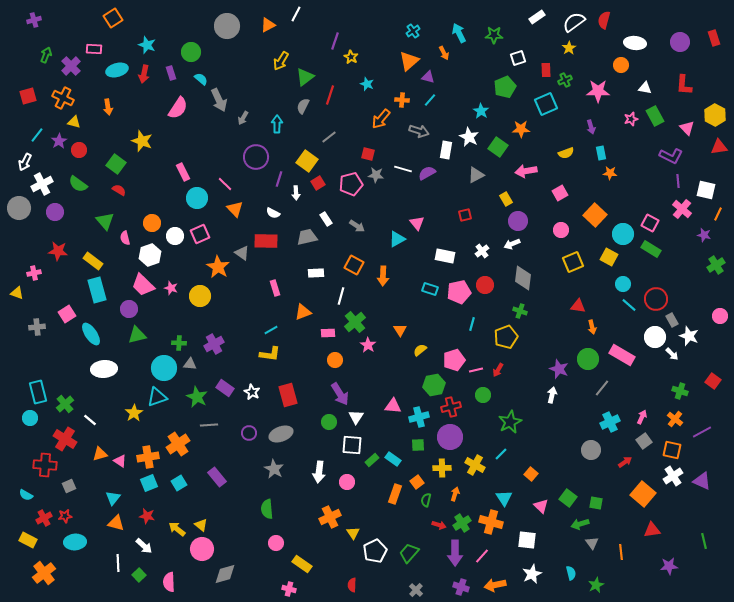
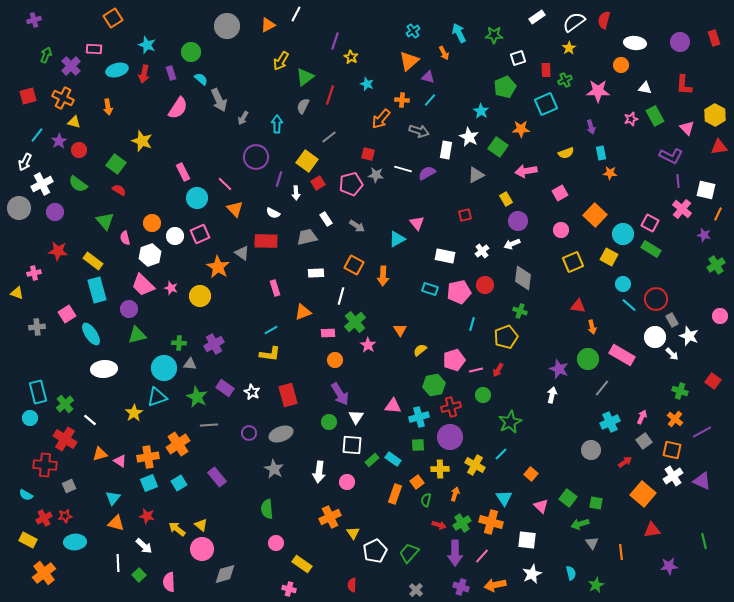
yellow cross at (442, 468): moved 2 px left, 1 px down
